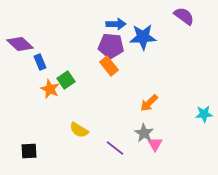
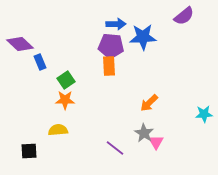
purple semicircle: rotated 105 degrees clockwise
orange rectangle: rotated 36 degrees clockwise
orange star: moved 15 px right, 11 px down; rotated 24 degrees counterclockwise
yellow semicircle: moved 21 px left; rotated 144 degrees clockwise
pink triangle: moved 1 px right, 2 px up
